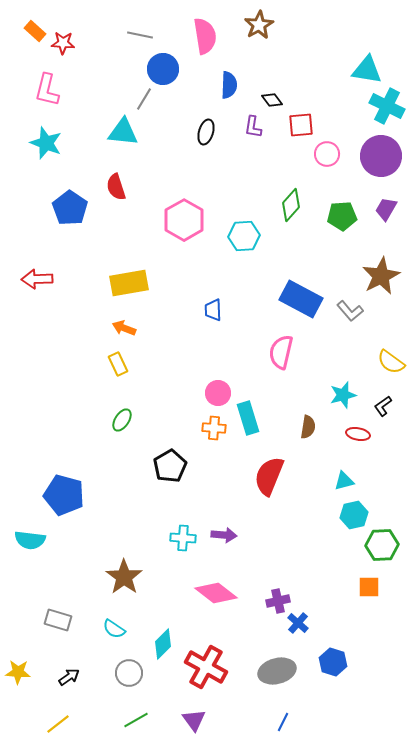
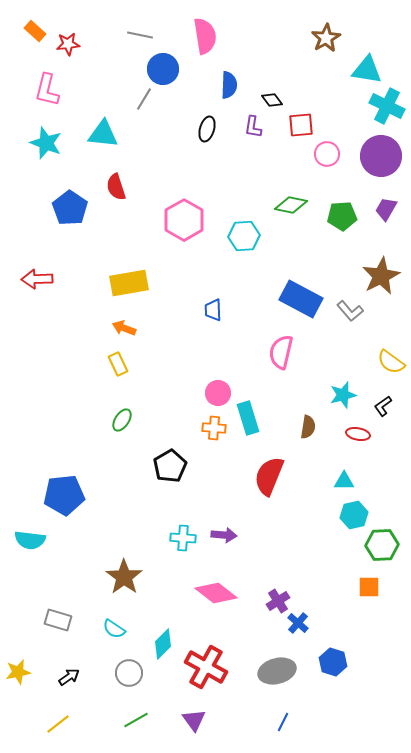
brown star at (259, 25): moved 67 px right, 13 px down
red star at (63, 43): moved 5 px right, 1 px down; rotated 10 degrees counterclockwise
cyan triangle at (123, 132): moved 20 px left, 2 px down
black ellipse at (206, 132): moved 1 px right, 3 px up
green diamond at (291, 205): rotated 60 degrees clockwise
cyan triangle at (344, 481): rotated 15 degrees clockwise
blue pentagon at (64, 495): rotated 21 degrees counterclockwise
purple cross at (278, 601): rotated 20 degrees counterclockwise
yellow star at (18, 672): rotated 15 degrees counterclockwise
